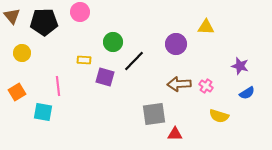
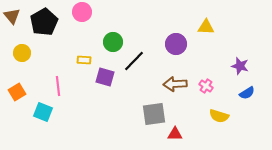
pink circle: moved 2 px right
black pentagon: rotated 28 degrees counterclockwise
brown arrow: moved 4 px left
cyan square: rotated 12 degrees clockwise
